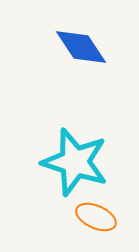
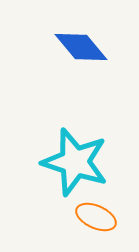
blue diamond: rotated 6 degrees counterclockwise
